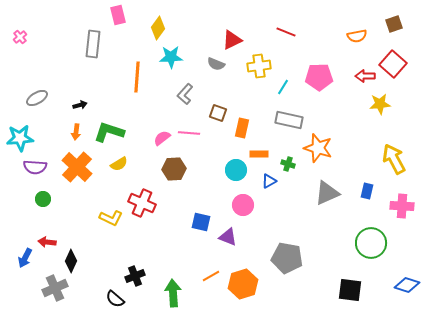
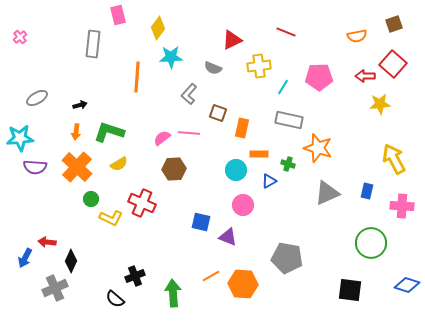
gray semicircle at (216, 64): moved 3 px left, 4 px down
gray L-shape at (185, 94): moved 4 px right
green circle at (43, 199): moved 48 px right
orange hexagon at (243, 284): rotated 20 degrees clockwise
